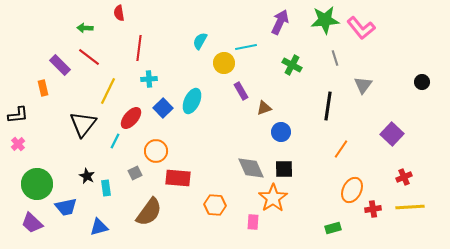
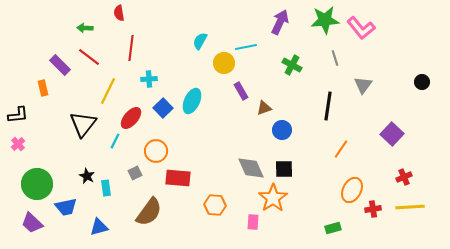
red line at (139, 48): moved 8 px left
blue circle at (281, 132): moved 1 px right, 2 px up
